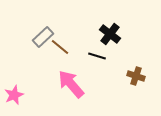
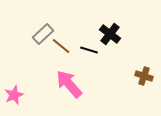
gray rectangle: moved 3 px up
brown line: moved 1 px right, 1 px up
black line: moved 8 px left, 6 px up
brown cross: moved 8 px right
pink arrow: moved 2 px left
